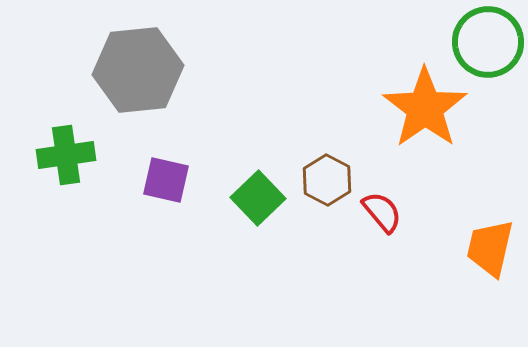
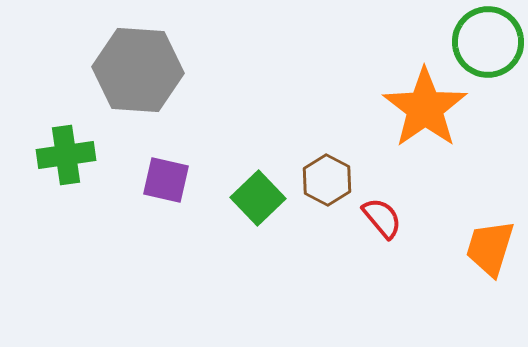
gray hexagon: rotated 10 degrees clockwise
red semicircle: moved 6 px down
orange trapezoid: rotated 4 degrees clockwise
